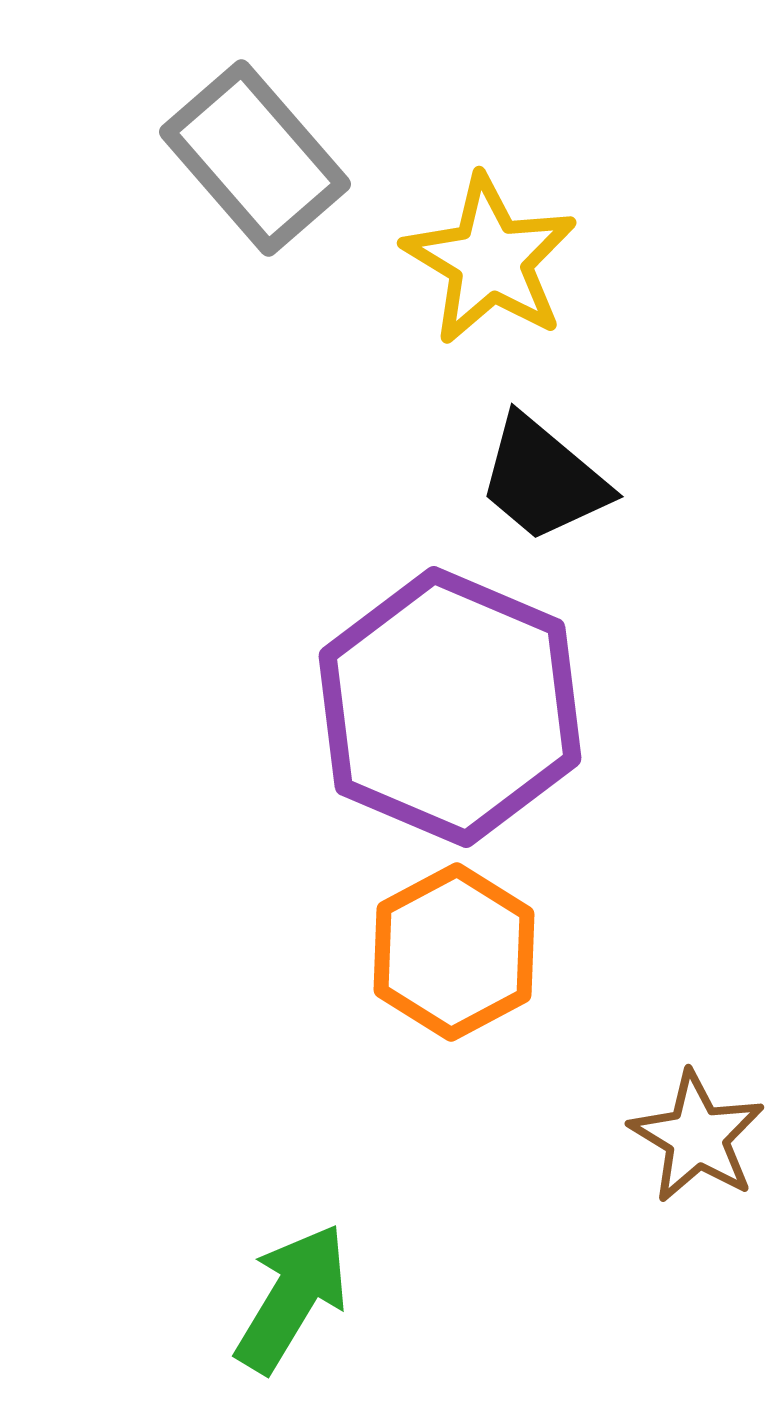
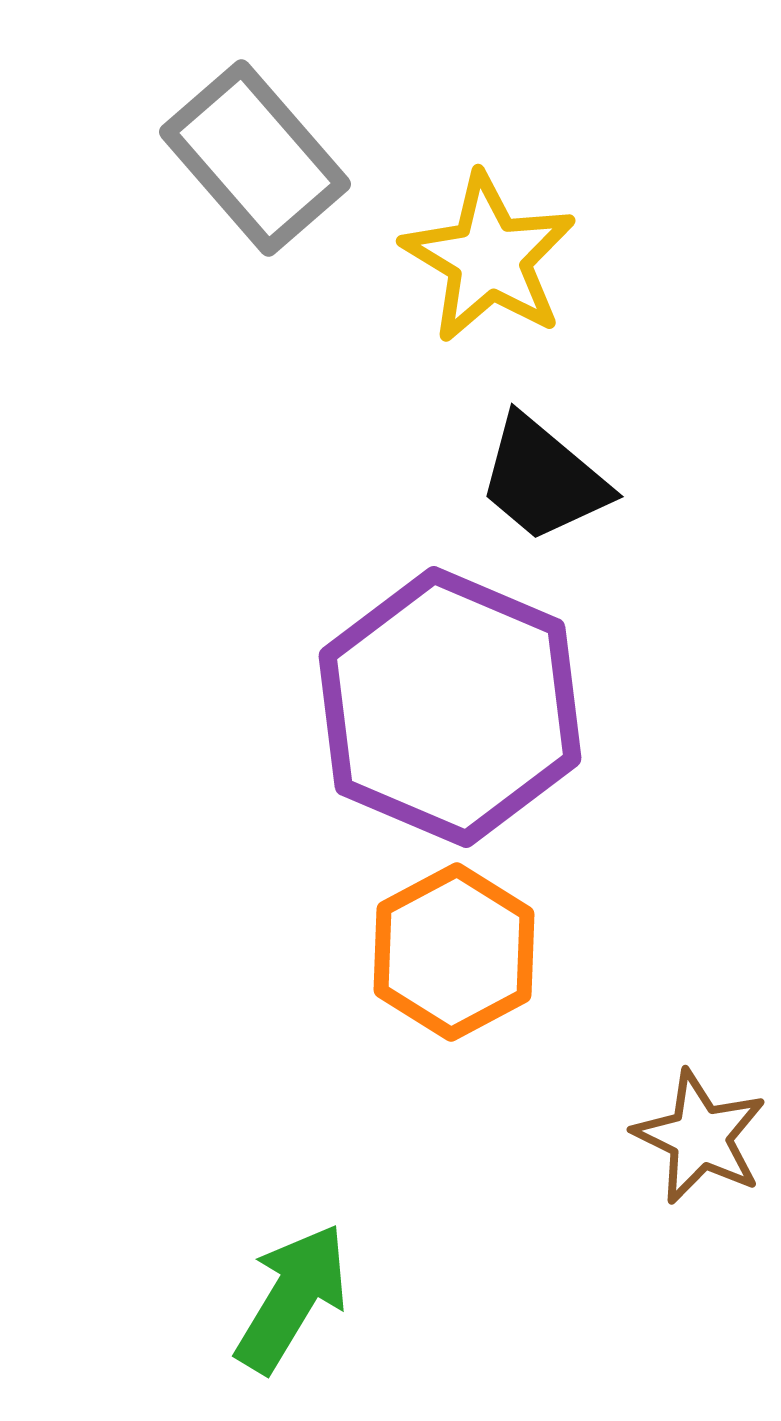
yellow star: moved 1 px left, 2 px up
brown star: moved 3 px right; rotated 5 degrees counterclockwise
